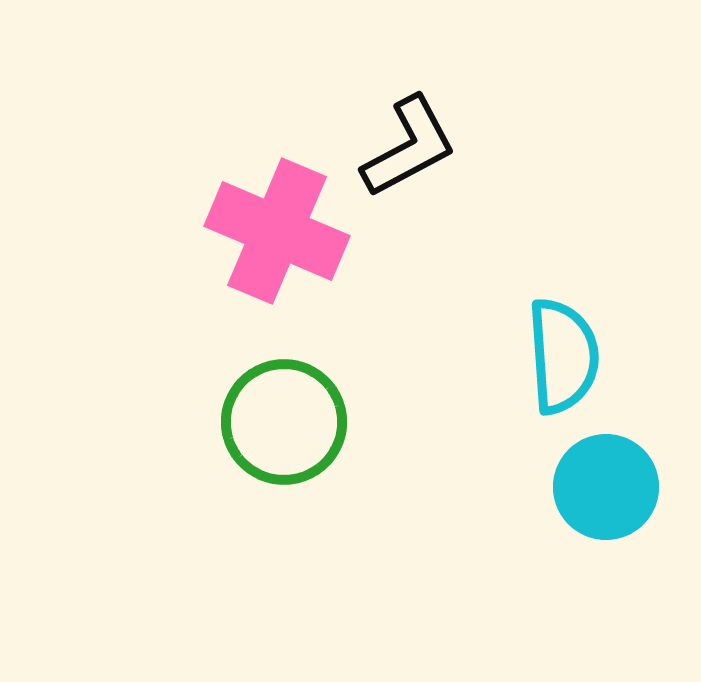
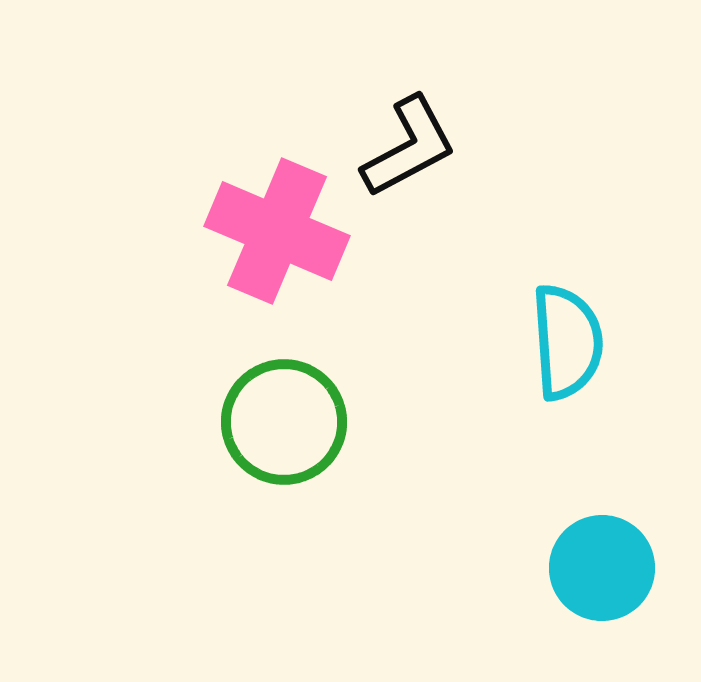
cyan semicircle: moved 4 px right, 14 px up
cyan circle: moved 4 px left, 81 px down
